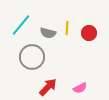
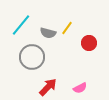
yellow line: rotated 32 degrees clockwise
red circle: moved 10 px down
